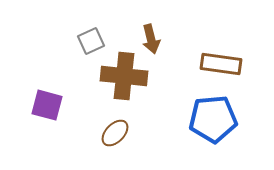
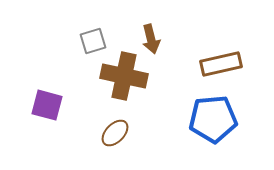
gray square: moved 2 px right; rotated 8 degrees clockwise
brown rectangle: rotated 21 degrees counterclockwise
brown cross: rotated 6 degrees clockwise
